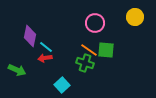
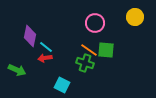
cyan square: rotated 21 degrees counterclockwise
